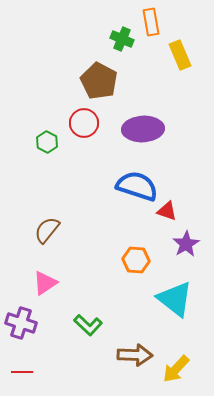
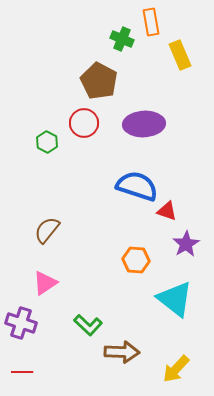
purple ellipse: moved 1 px right, 5 px up
brown arrow: moved 13 px left, 3 px up
